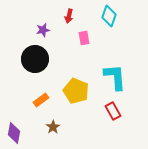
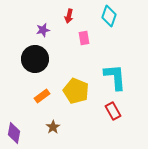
orange rectangle: moved 1 px right, 4 px up
